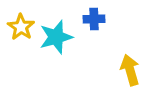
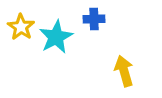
cyan star: rotated 12 degrees counterclockwise
yellow arrow: moved 6 px left, 1 px down
